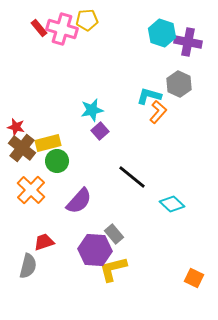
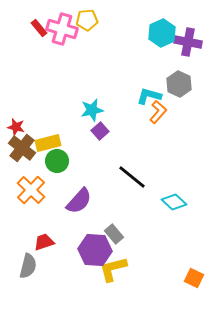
cyan hexagon: rotated 16 degrees clockwise
cyan diamond: moved 2 px right, 2 px up
